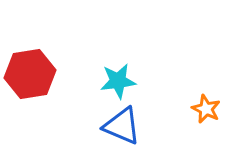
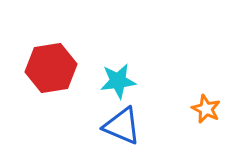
red hexagon: moved 21 px right, 6 px up
